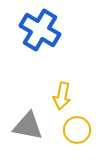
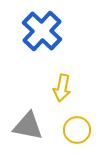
blue cross: moved 2 px right, 1 px down; rotated 12 degrees clockwise
yellow arrow: moved 8 px up
